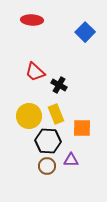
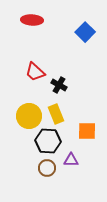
orange square: moved 5 px right, 3 px down
brown circle: moved 2 px down
